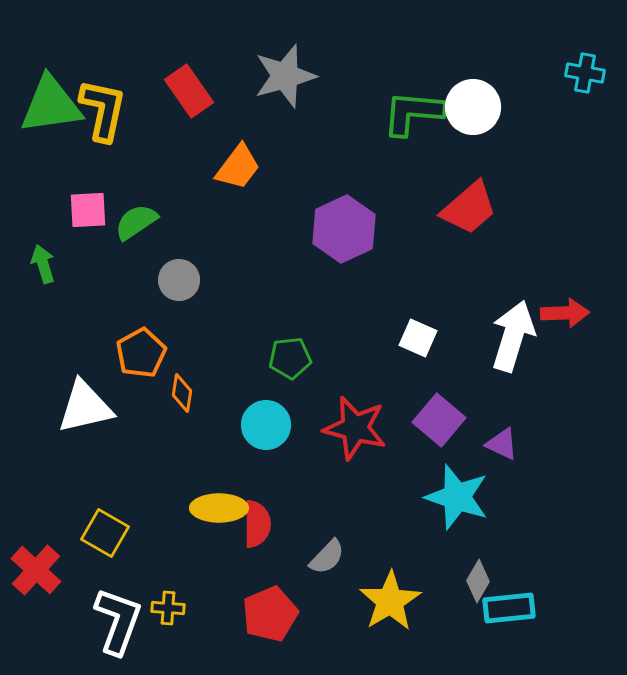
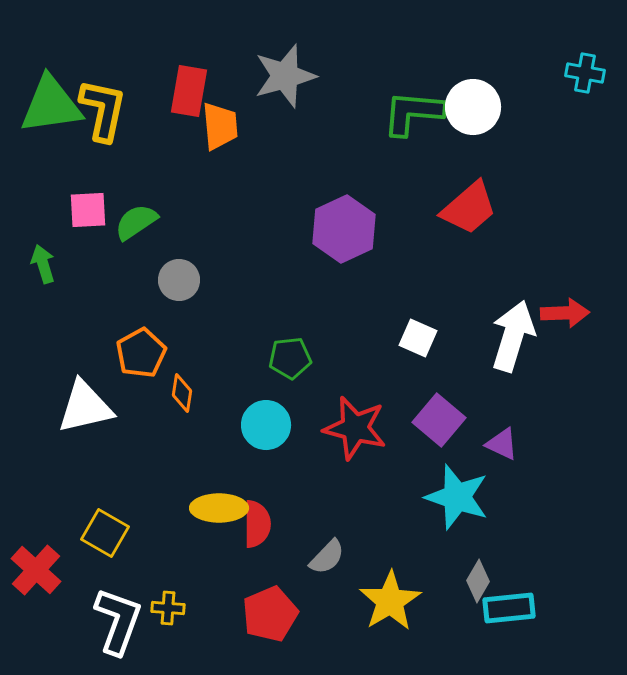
red rectangle: rotated 45 degrees clockwise
orange trapezoid: moved 18 px left, 41 px up; rotated 42 degrees counterclockwise
